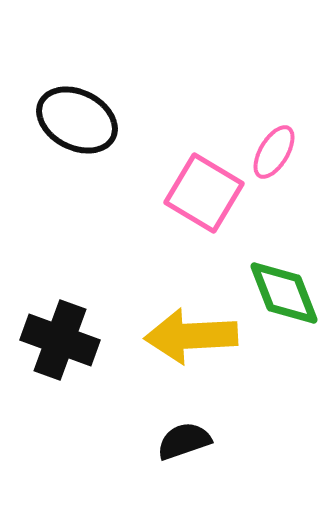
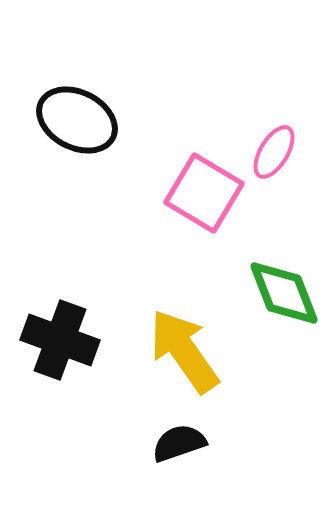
yellow arrow: moved 7 px left, 15 px down; rotated 58 degrees clockwise
black semicircle: moved 5 px left, 2 px down
